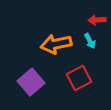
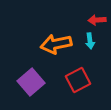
cyan arrow: rotated 21 degrees clockwise
red square: moved 1 px left, 2 px down
